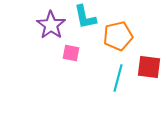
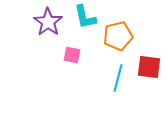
purple star: moved 3 px left, 3 px up
pink square: moved 1 px right, 2 px down
